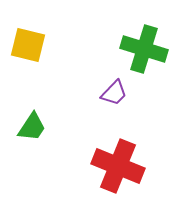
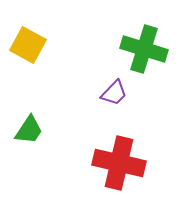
yellow square: rotated 15 degrees clockwise
green trapezoid: moved 3 px left, 3 px down
red cross: moved 1 px right, 3 px up; rotated 9 degrees counterclockwise
